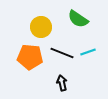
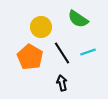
black line: rotated 35 degrees clockwise
orange pentagon: rotated 25 degrees clockwise
